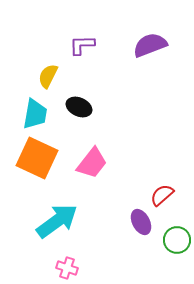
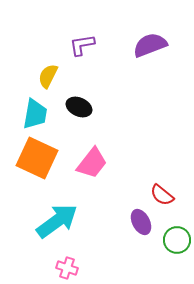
purple L-shape: rotated 8 degrees counterclockwise
red semicircle: rotated 100 degrees counterclockwise
